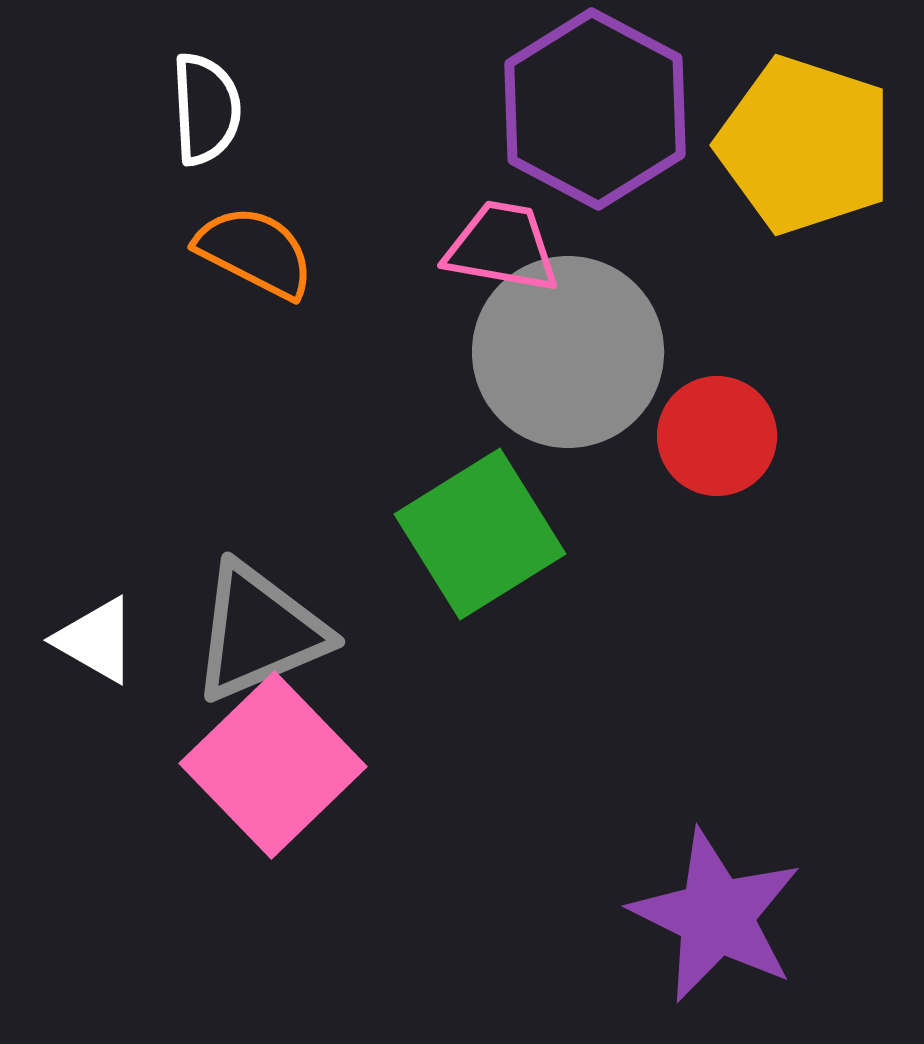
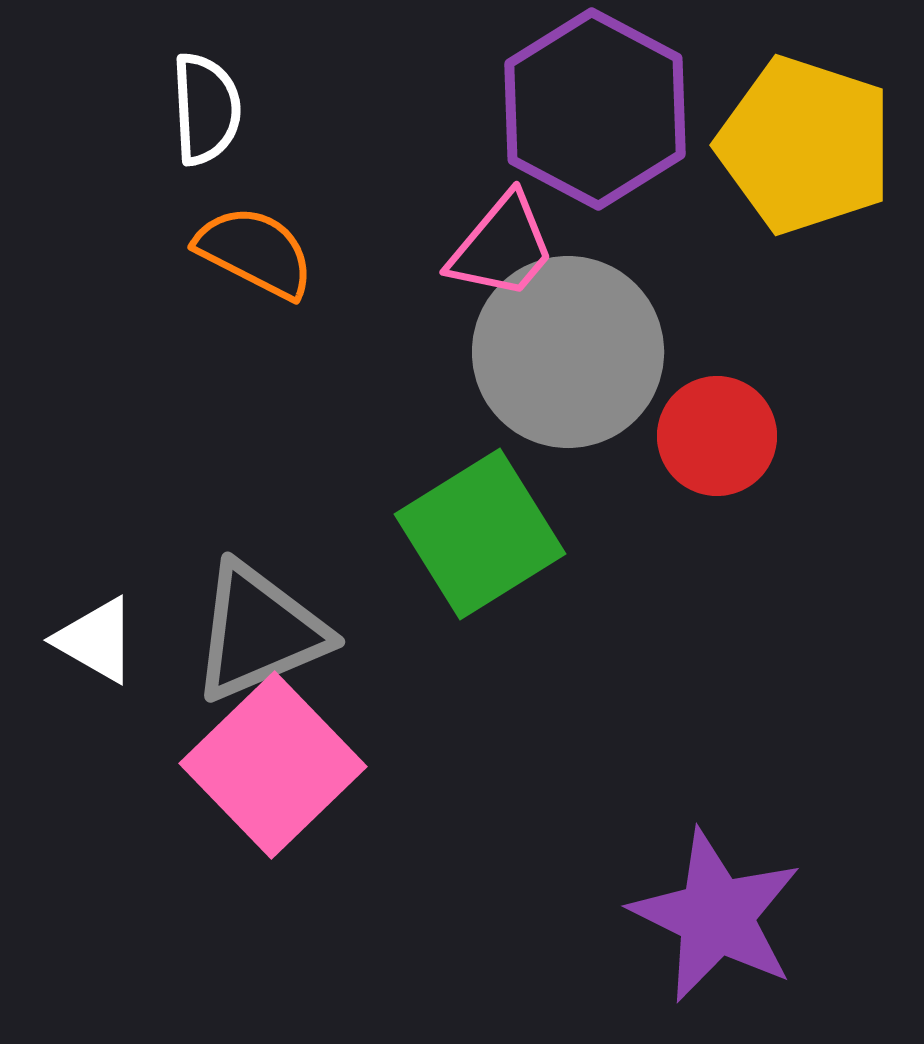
pink trapezoid: rotated 120 degrees clockwise
